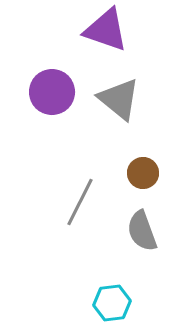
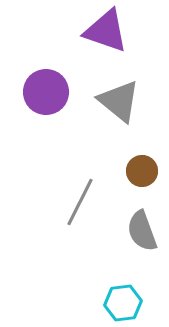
purple triangle: moved 1 px down
purple circle: moved 6 px left
gray triangle: moved 2 px down
brown circle: moved 1 px left, 2 px up
cyan hexagon: moved 11 px right
